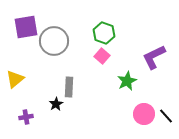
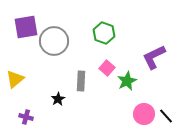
pink square: moved 5 px right, 12 px down
gray rectangle: moved 12 px right, 6 px up
black star: moved 2 px right, 5 px up
purple cross: rotated 24 degrees clockwise
